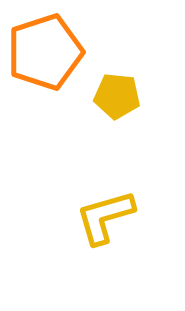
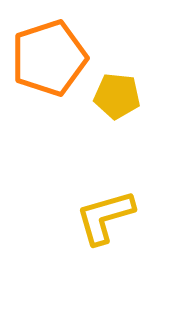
orange pentagon: moved 4 px right, 6 px down
